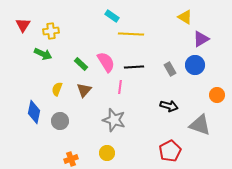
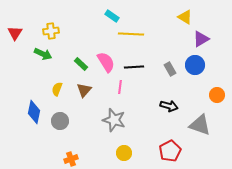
red triangle: moved 8 px left, 8 px down
yellow circle: moved 17 px right
